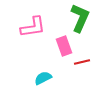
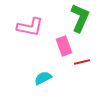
pink L-shape: moved 3 px left; rotated 20 degrees clockwise
